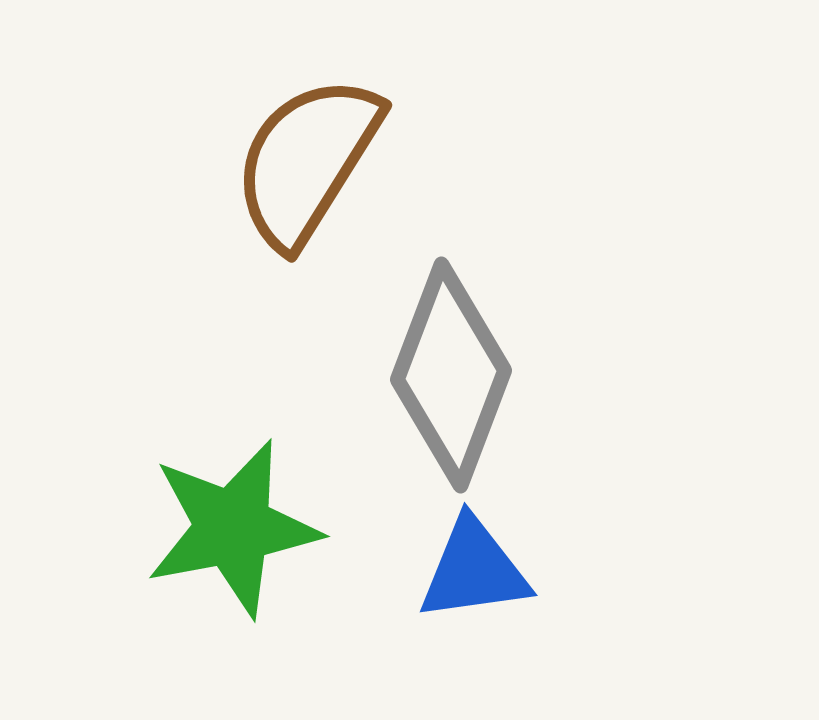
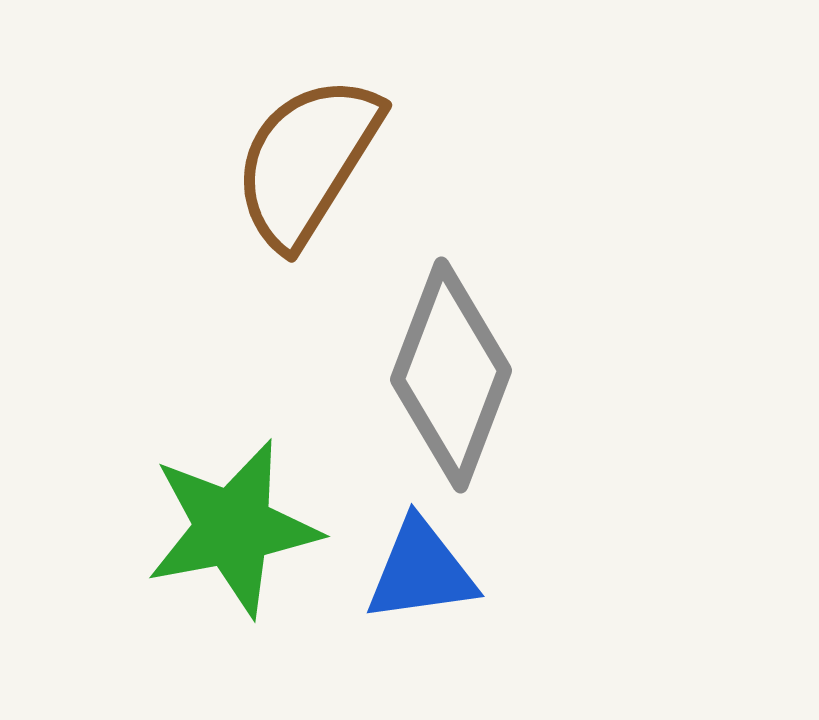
blue triangle: moved 53 px left, 1 px down
